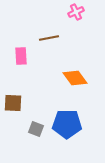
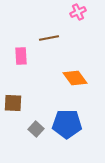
pink cross: moved 2 px right
gray square: rotated 21 degrees clockwise
